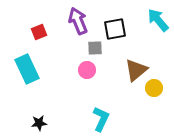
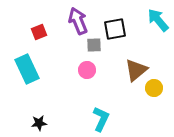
gray square: moved 1 px left, 3 px up
